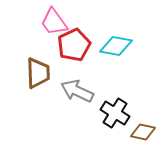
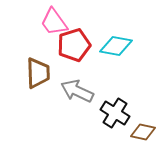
red pentagon: rotated 8 degrees clockwise
